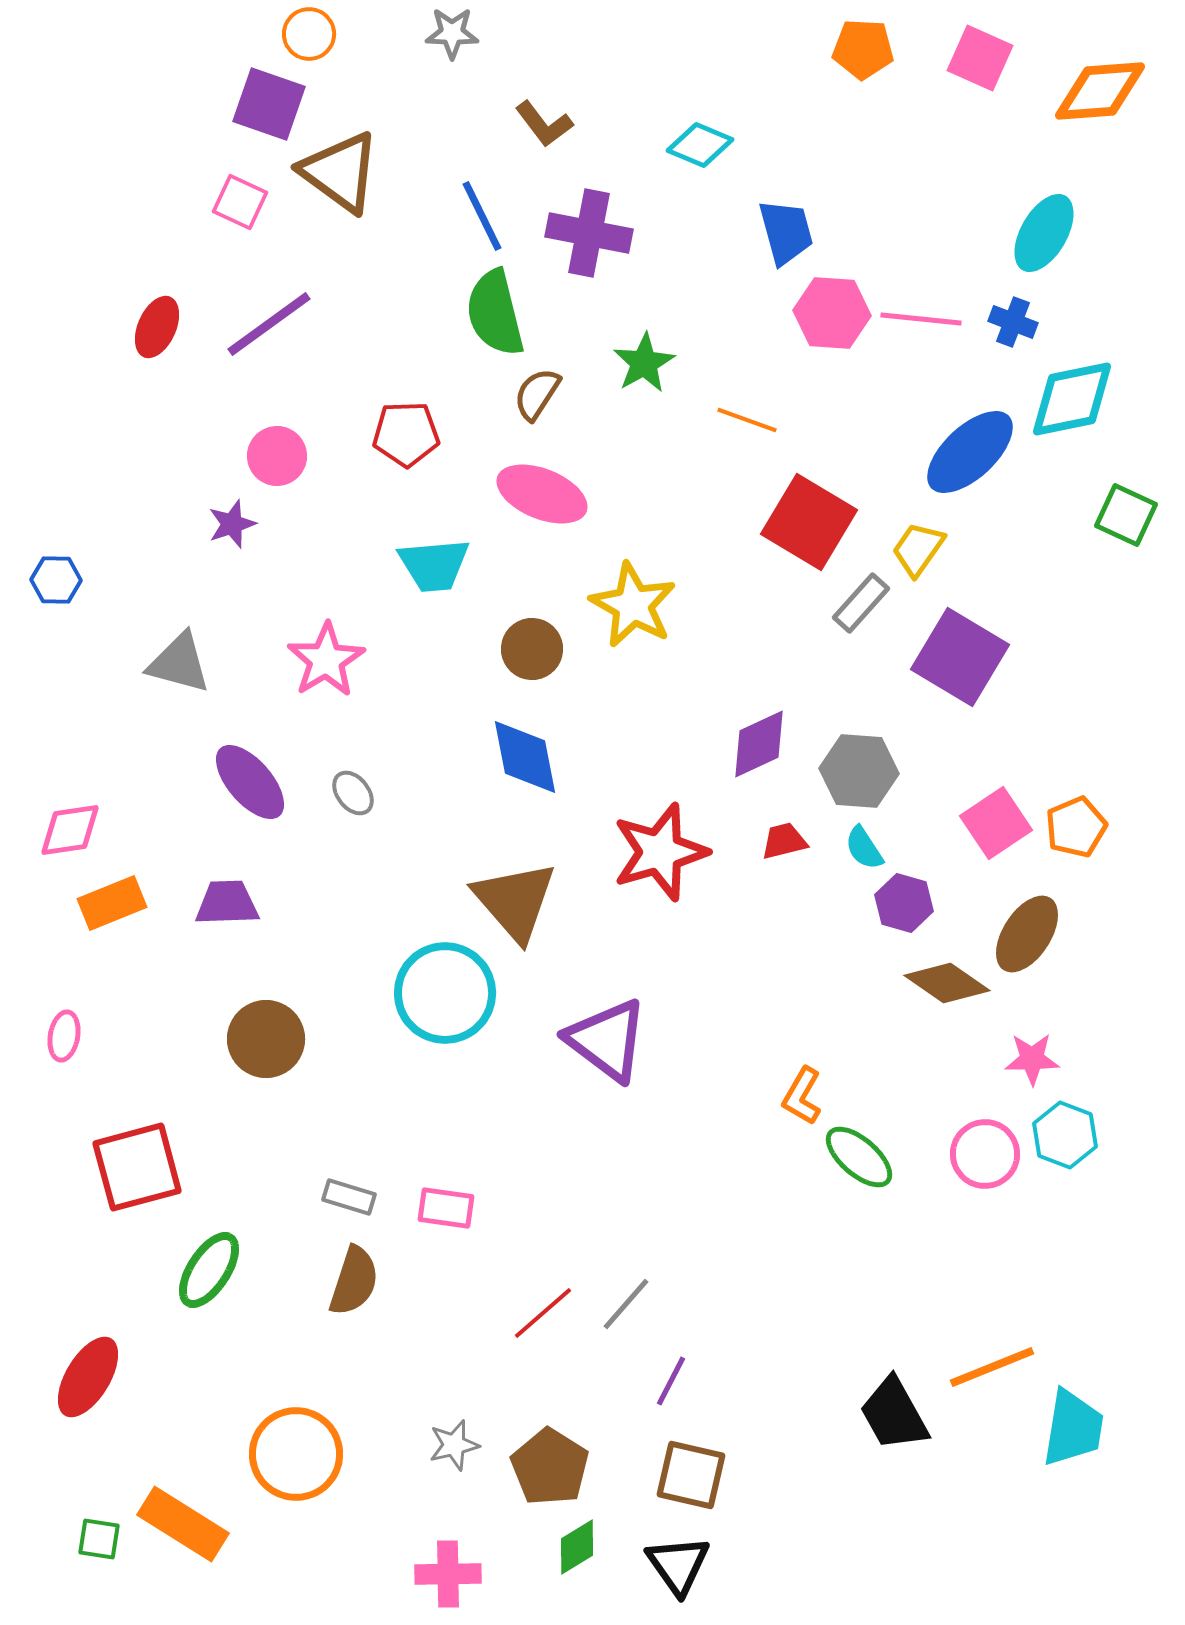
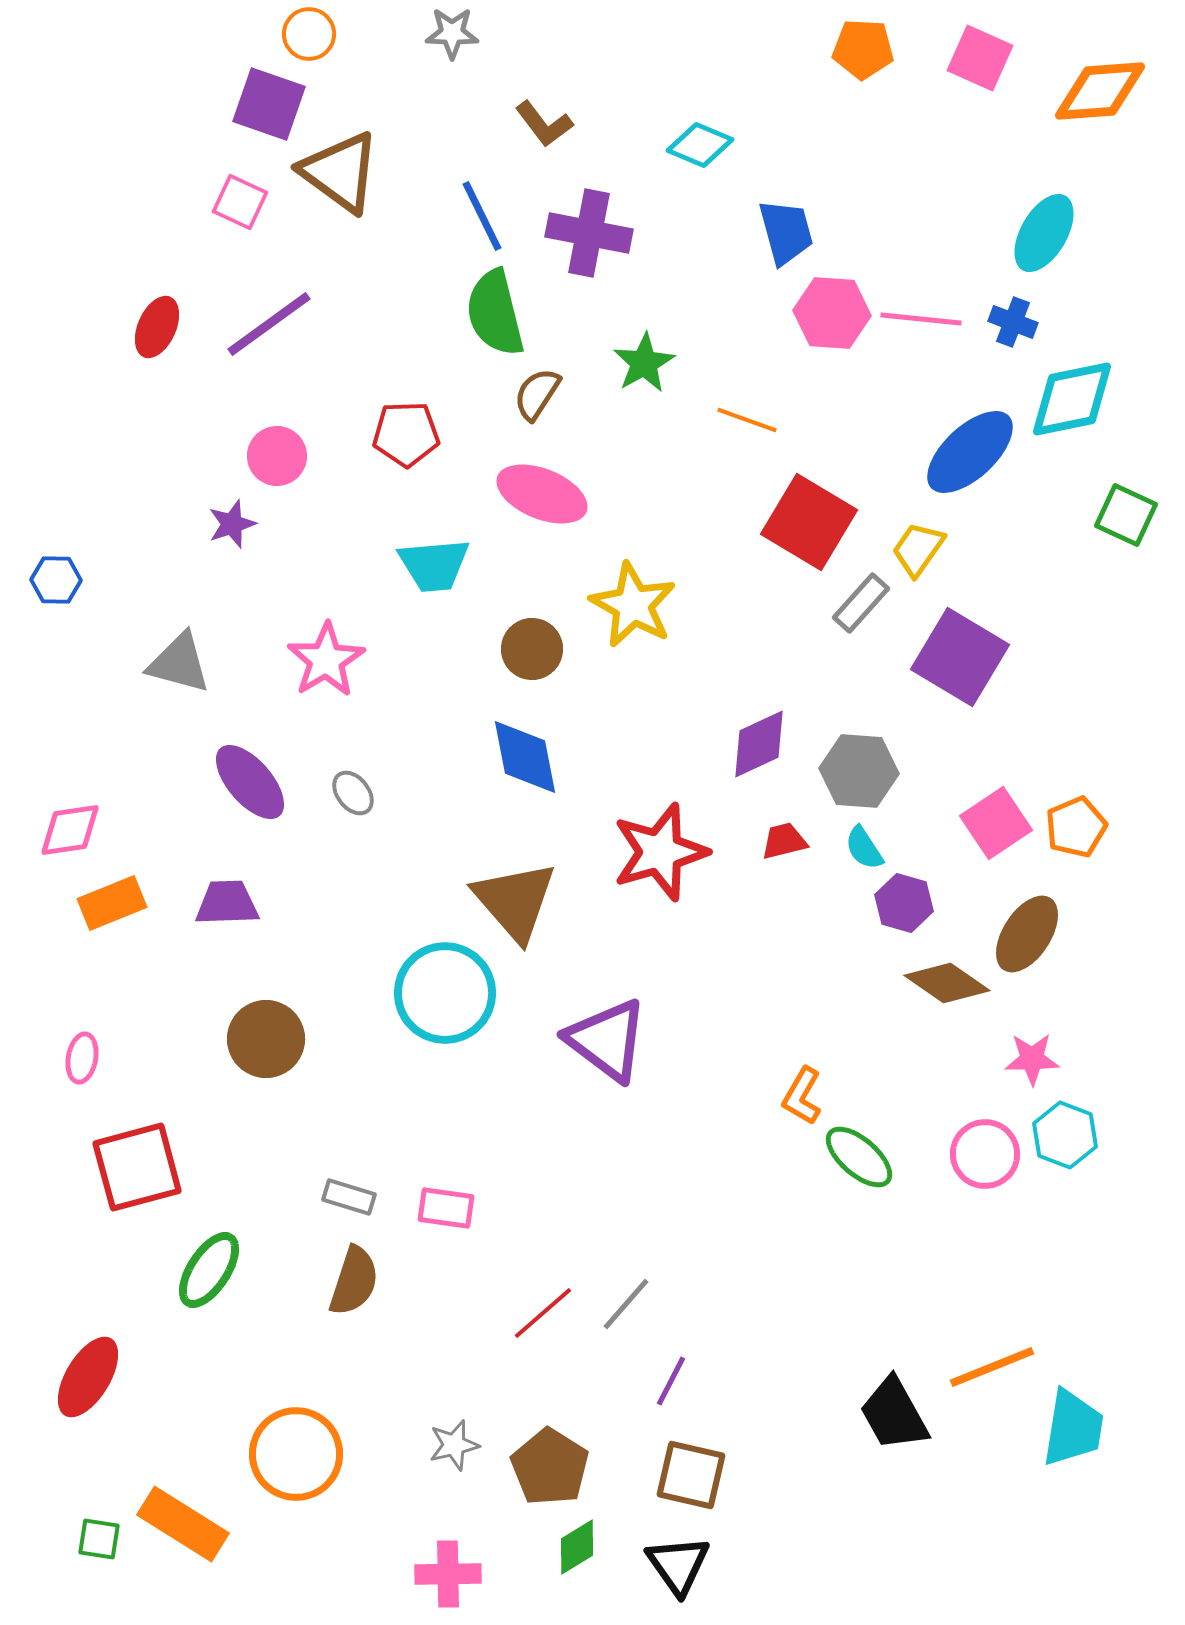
pink ellipse at (64, 1036): moved 18 px right, 22 px down
